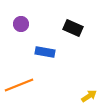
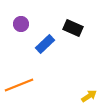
blue rectangle: moved 8 px up; rotated 54 degrees counterclockwise
